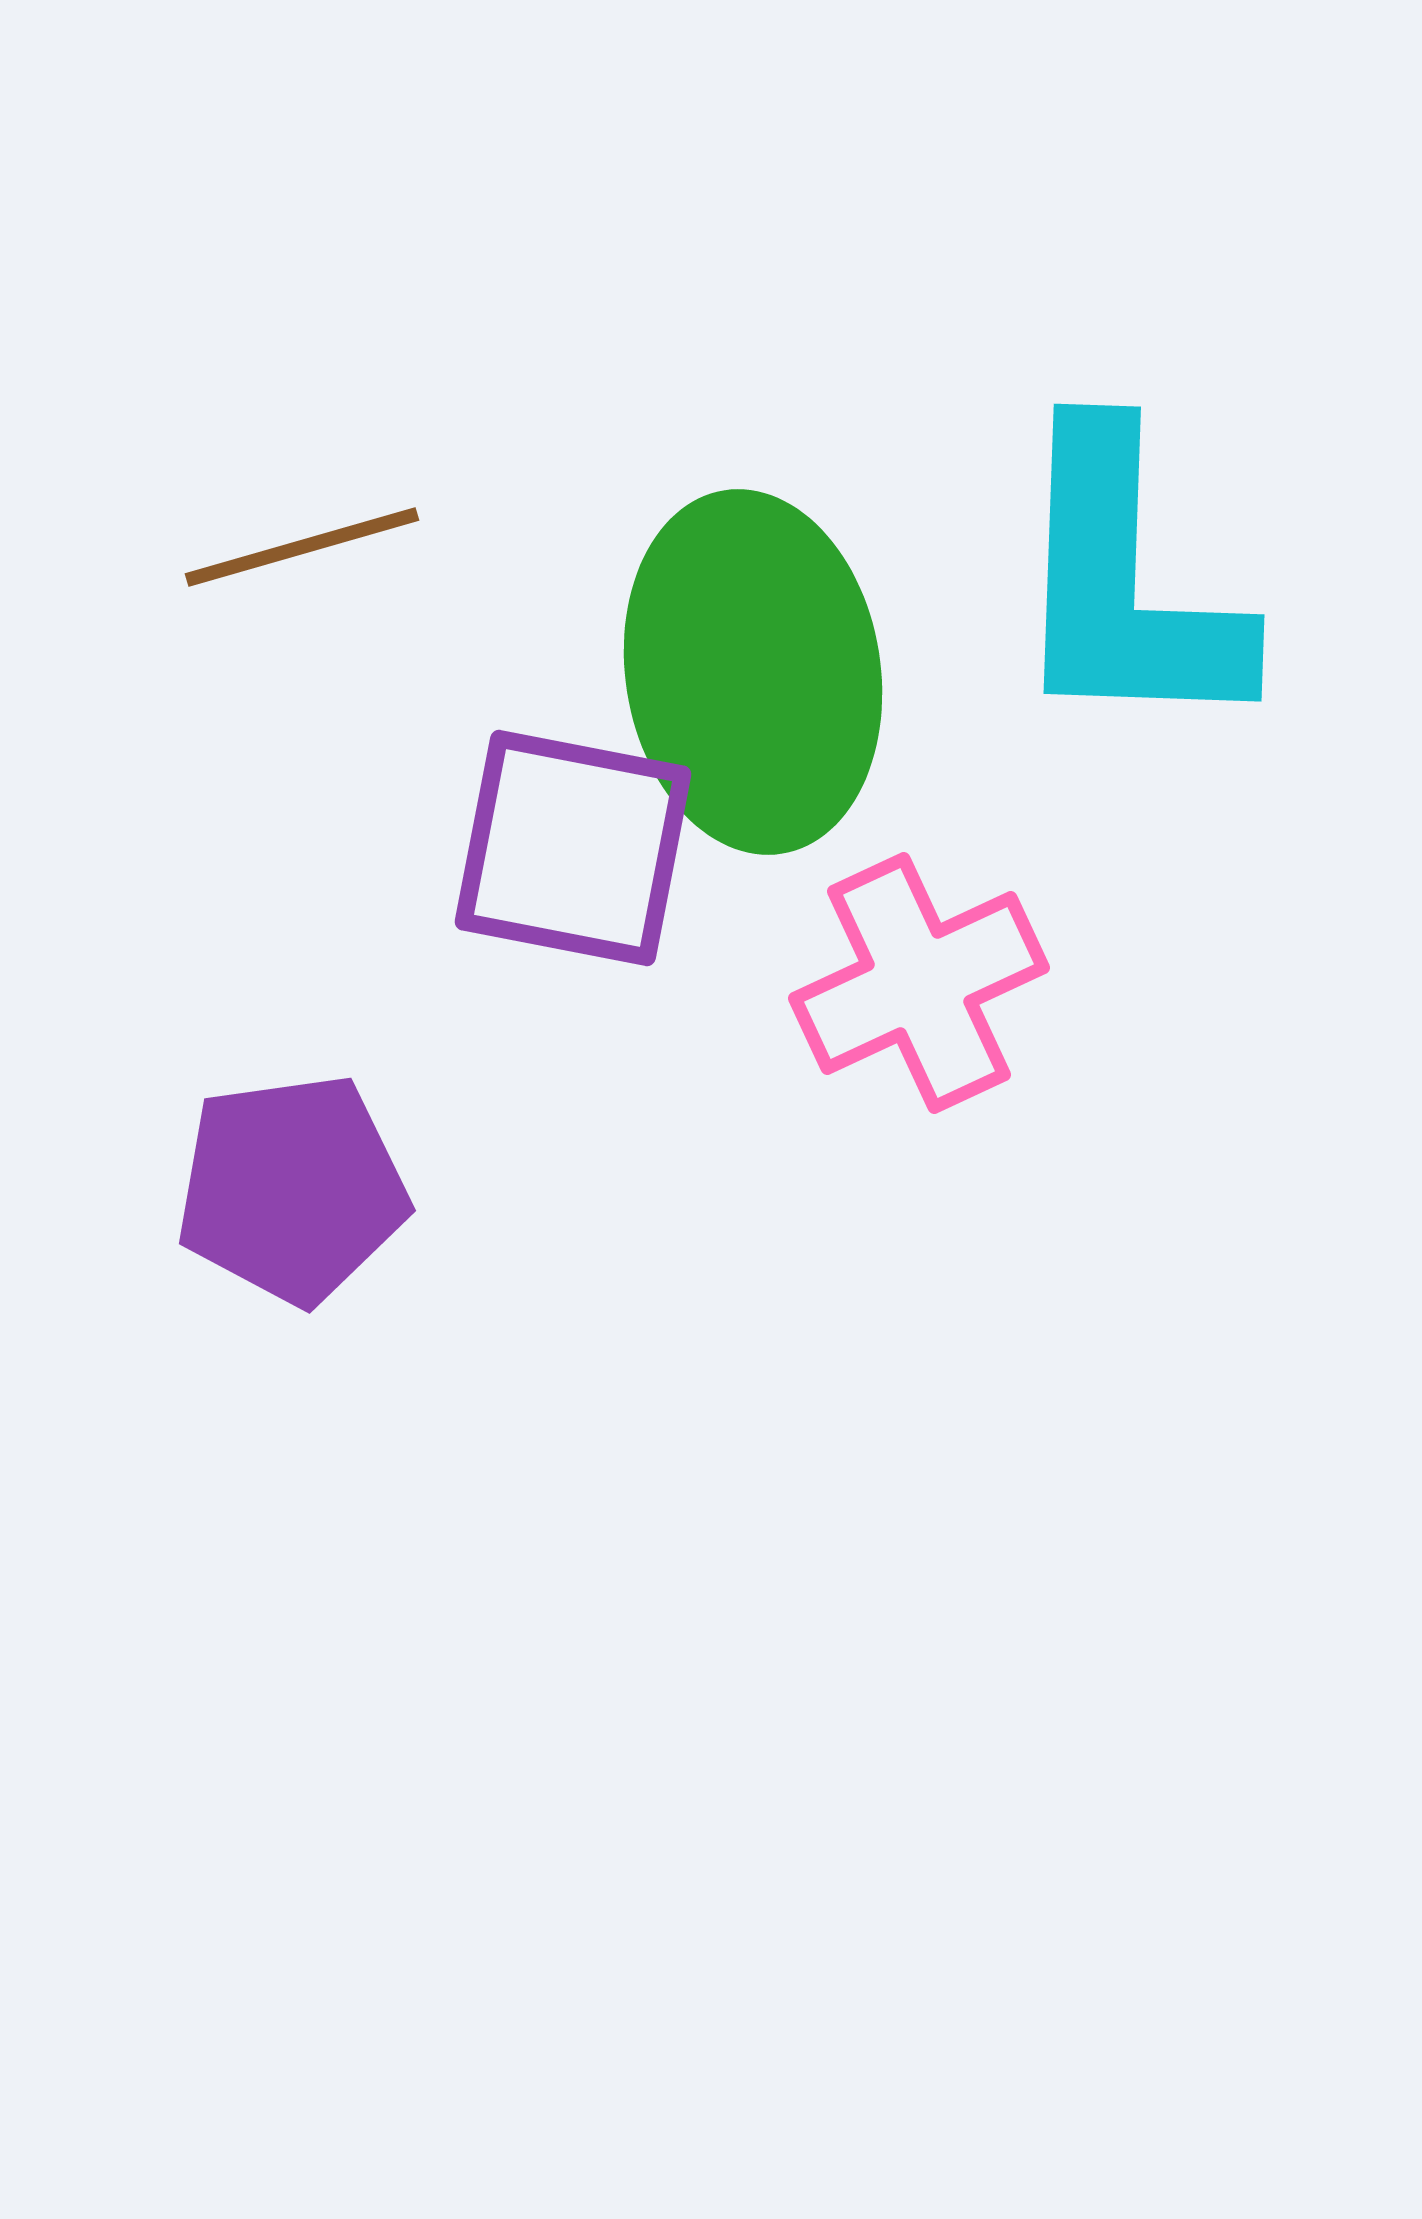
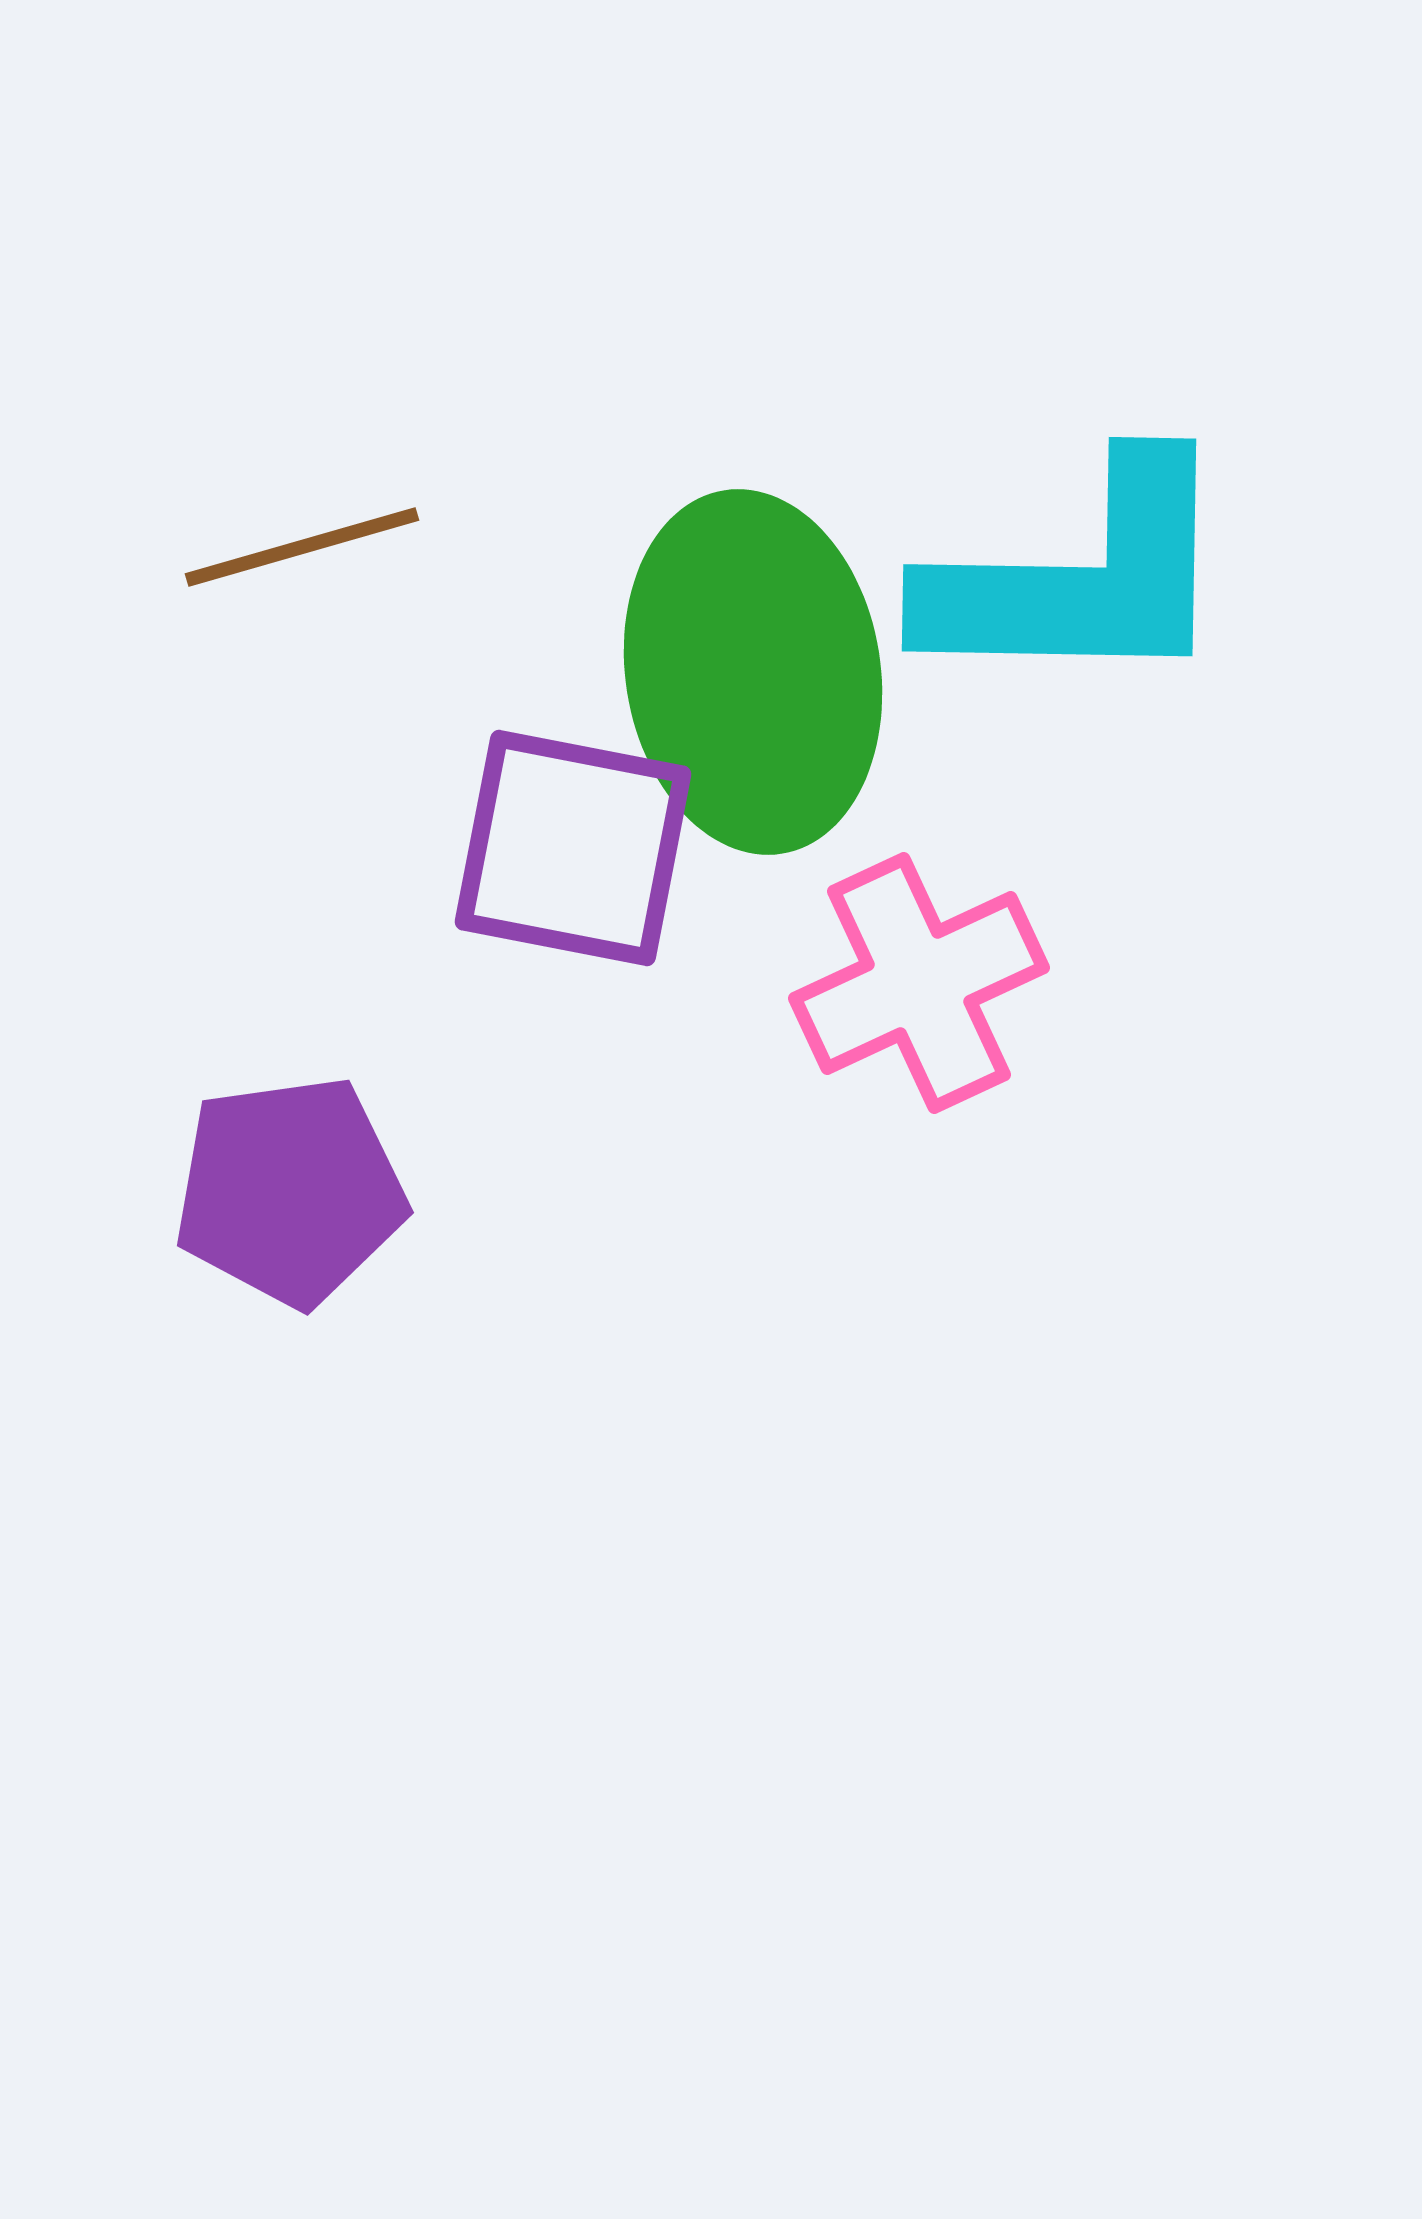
cyan L-shape: moved 45 px left, 6 px up; rotated 91 degrees counterclockwise
purple pentagon: moved 2 px left, 2 px down
